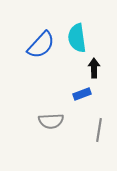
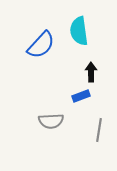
cyan semicircle: moved 2 px right, 7 px up
black arrow: moved 3 px left, 4 px down
blue rectangle: moved 1 px left, 2 px down
